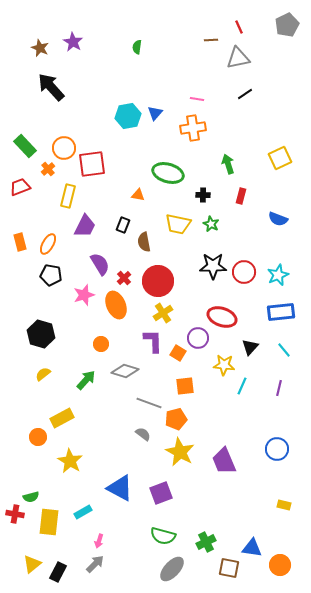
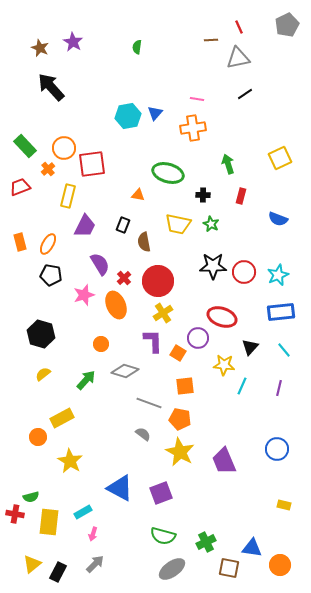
orange pentagon at (176, 419): moved 4 px right; rotated 25 degrees clockwise
pink arrow at (99, 541): moved 6 px left, 7 px up
gray ellipse at (172, 569): rotated 12 degrees clockwise
